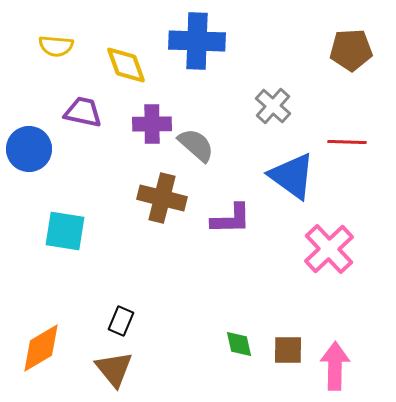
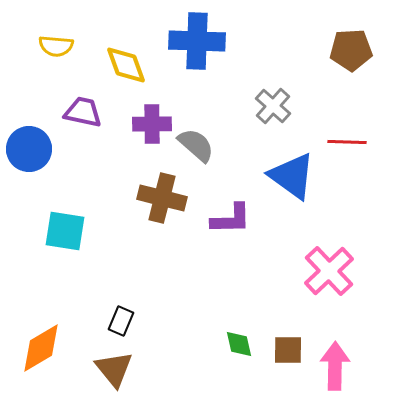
pink cross: moved 22 px down
